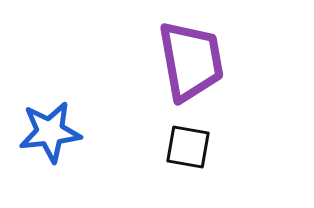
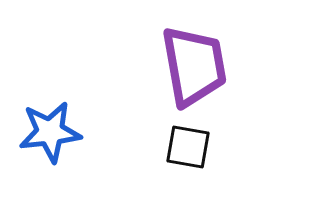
purple trapezoid: moved 3 px right, 5 px down
